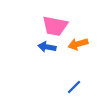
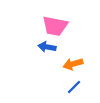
orange arrow: moved 5 px left, 20 px down
